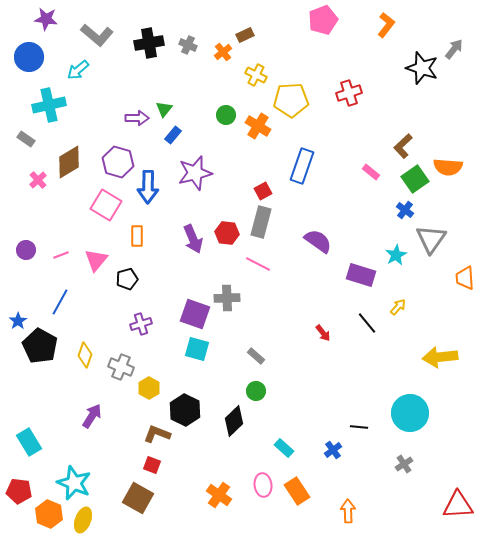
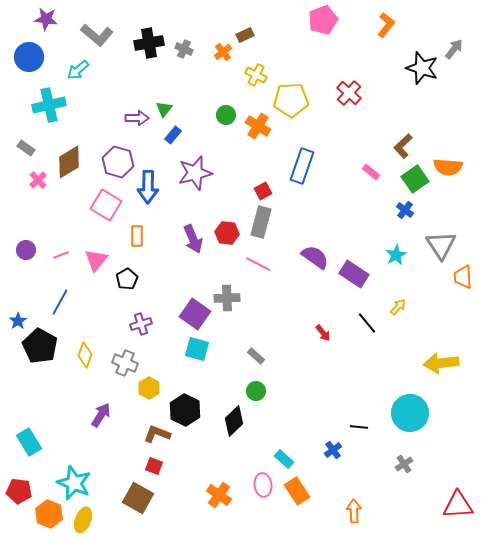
gray cross at (188, 45): moved 4 px left, 4 px down
red cross at (349, 93): rotated 30 degrees counterclockwise
gray rectangle at (26, 139): moved 9 px down
gray triangle at (431, 239): moved 10 px right, 6 px down; rotated 8 degrees counterclockwise
purple semicircle at (318, 241): moved 3 px left, 16 px down
purple rectangle at (361, 275): moved 7 px left, 1 px up; rotated 16 degrees clockwise
orange trapezoid at (465, 278): moved 2 px left, 1 px up
black pentagon at (127, 279): rotated 15 degrees counterclockwise
purple square at (195, 314): rotated 16 degrees clockwise
yellow arrow at (440, 357): moved 1 px right, 6 px down
gray cross at (121, 367): moved 4 px right, 4 px up
purple arrow at (92, 416): moved 9 px right, 1 px up
cyan rectangle at (284, 448): moved 11 px down
red square at (152, 465): moved 2 px right, 1 px down
orange arrow at (348, 511): moved 6 px right
